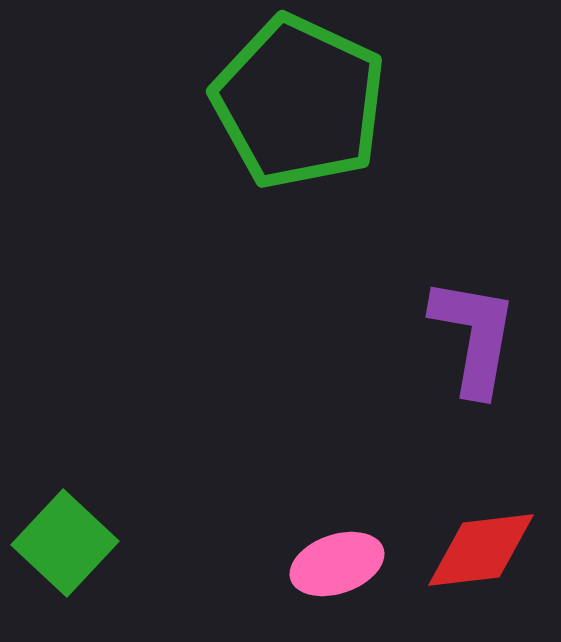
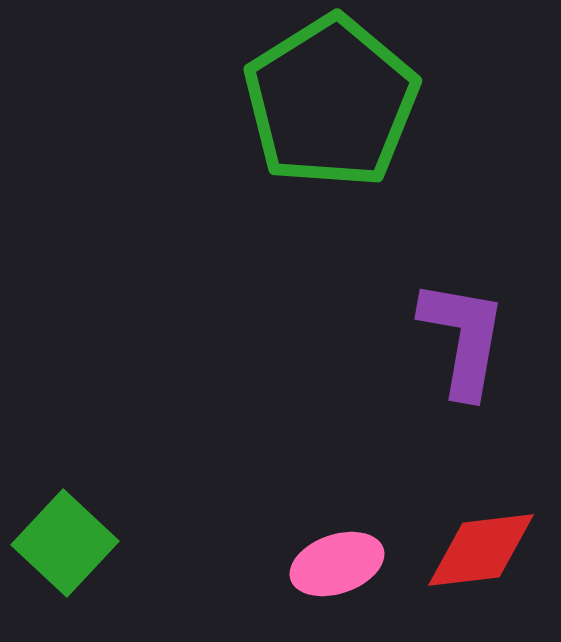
green pentagon: moved 32 px right; rotated 15 degrees clockwise
purple L-shape: moved 11 px left, 2 px down
